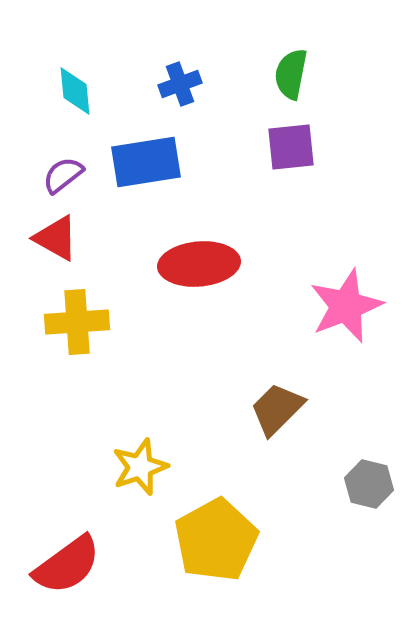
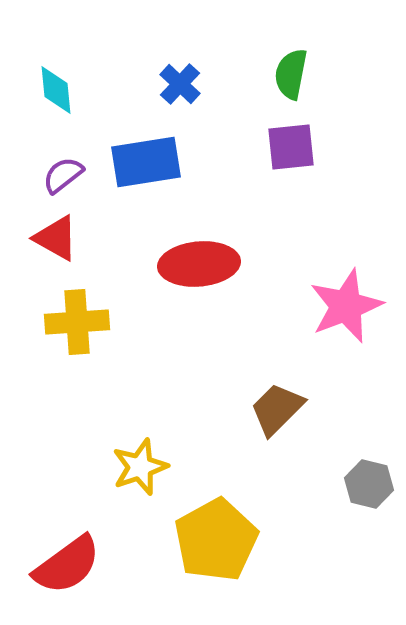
blue cross: rotated 27 degrees counterclockwise
cyan diamond: moved 19 px left, 1 px up
